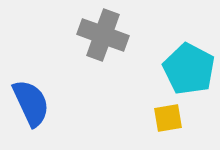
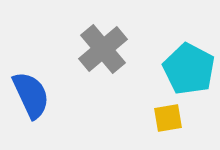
gray cross: moved 14 px down; rotated 30 degrees clockwise
blue semicircle: moved 8 px up
